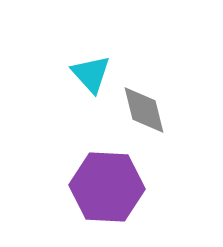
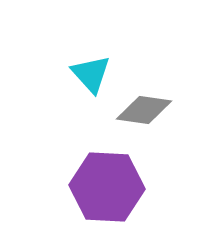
gray diamond: rotated 68 degrees counterclockwise
